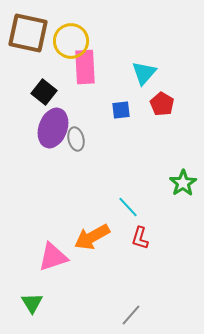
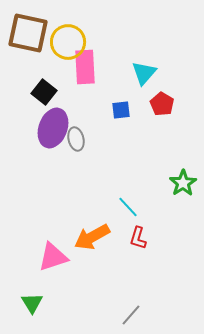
yellow circle: moved 3 px left, 1 px down
red L-shape: moved 2 px left
